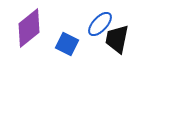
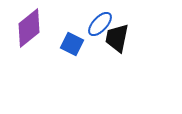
black trapezoid: moved 1 px up
blue square: moved 5 px right
